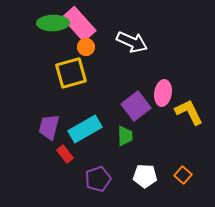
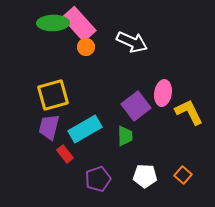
yellow square: moved 18 px left, 22 px down
